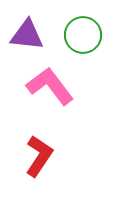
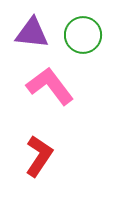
purple triangle: moved 5 px right, 2 px up
